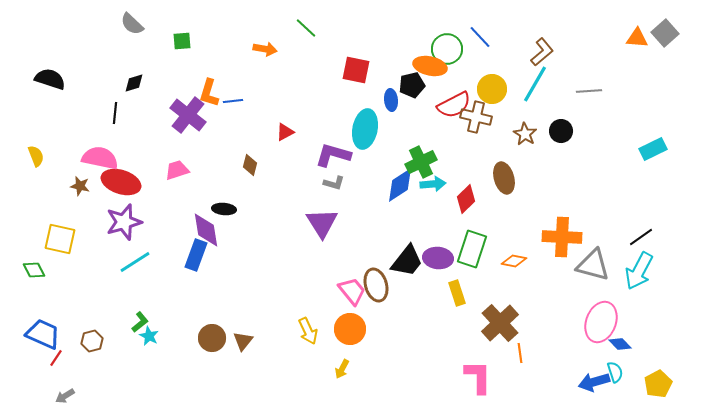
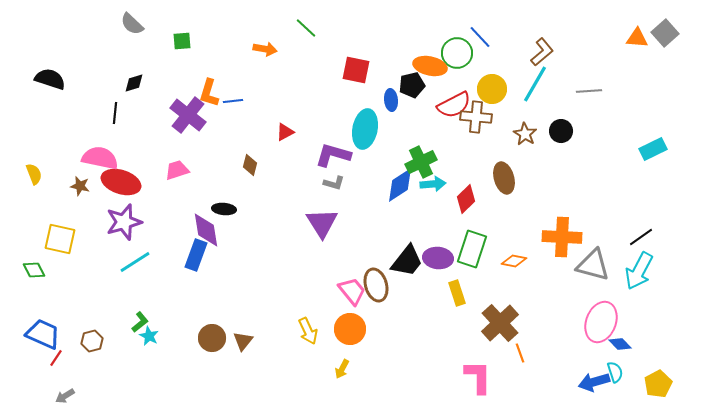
green circle at (447, 49): moved 10 px right, 4 px down
brown cross at (476, 117): rotated 8 degrees counterclockwise
yellow semicircle at (36, 156): moved 2 px left, 18 px down
orange line at (520, 353): rotated 12 degrees counterclockwise
